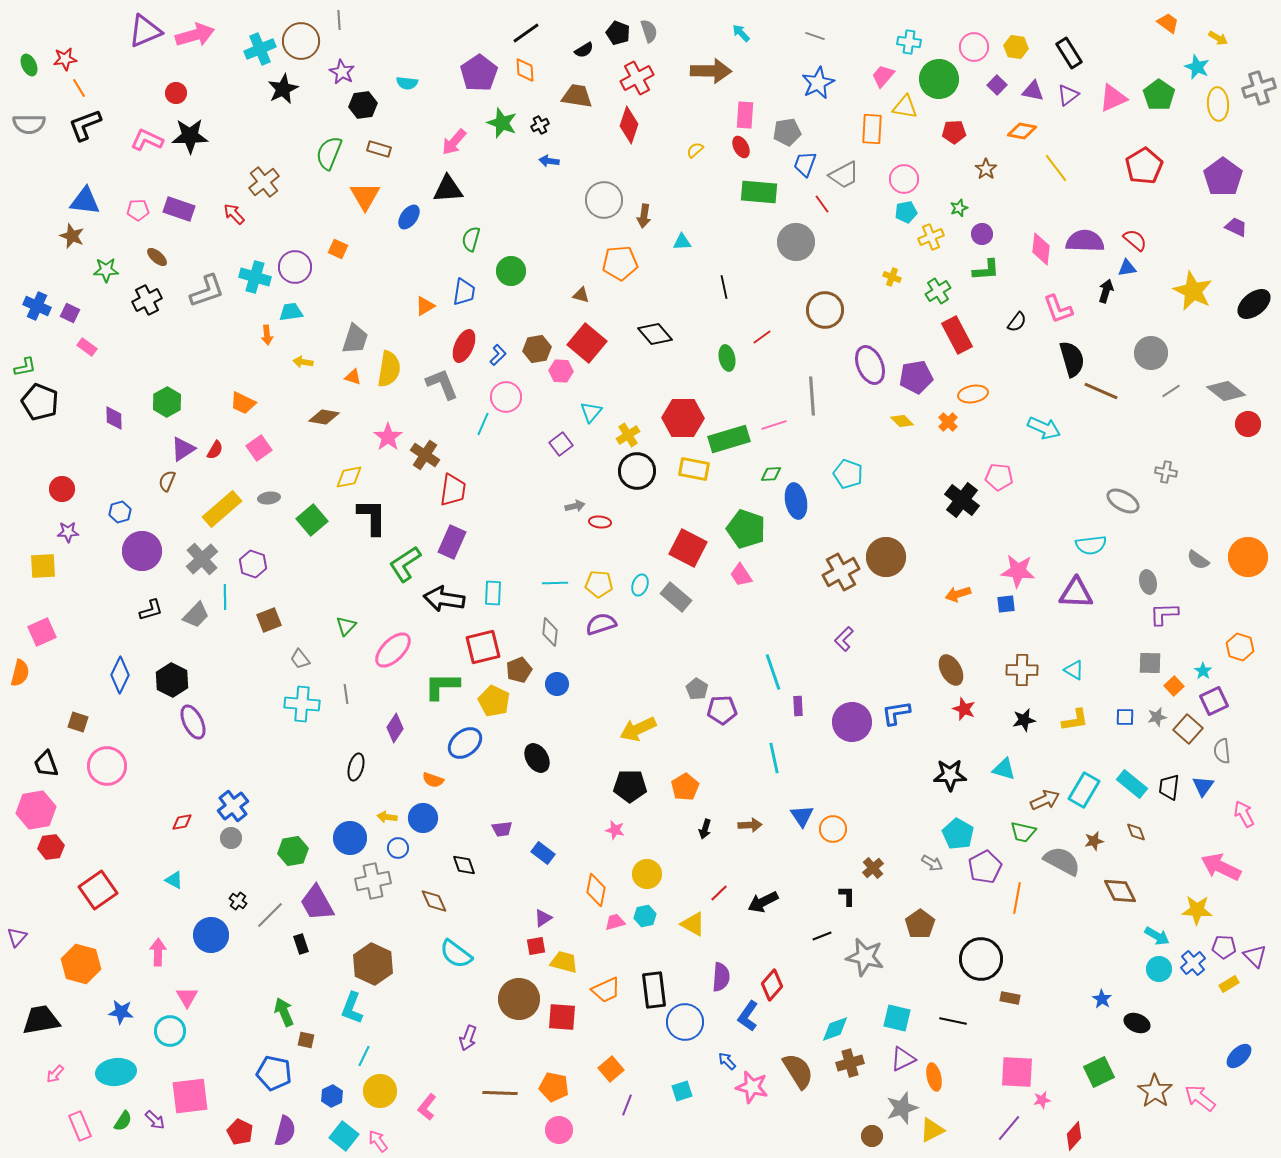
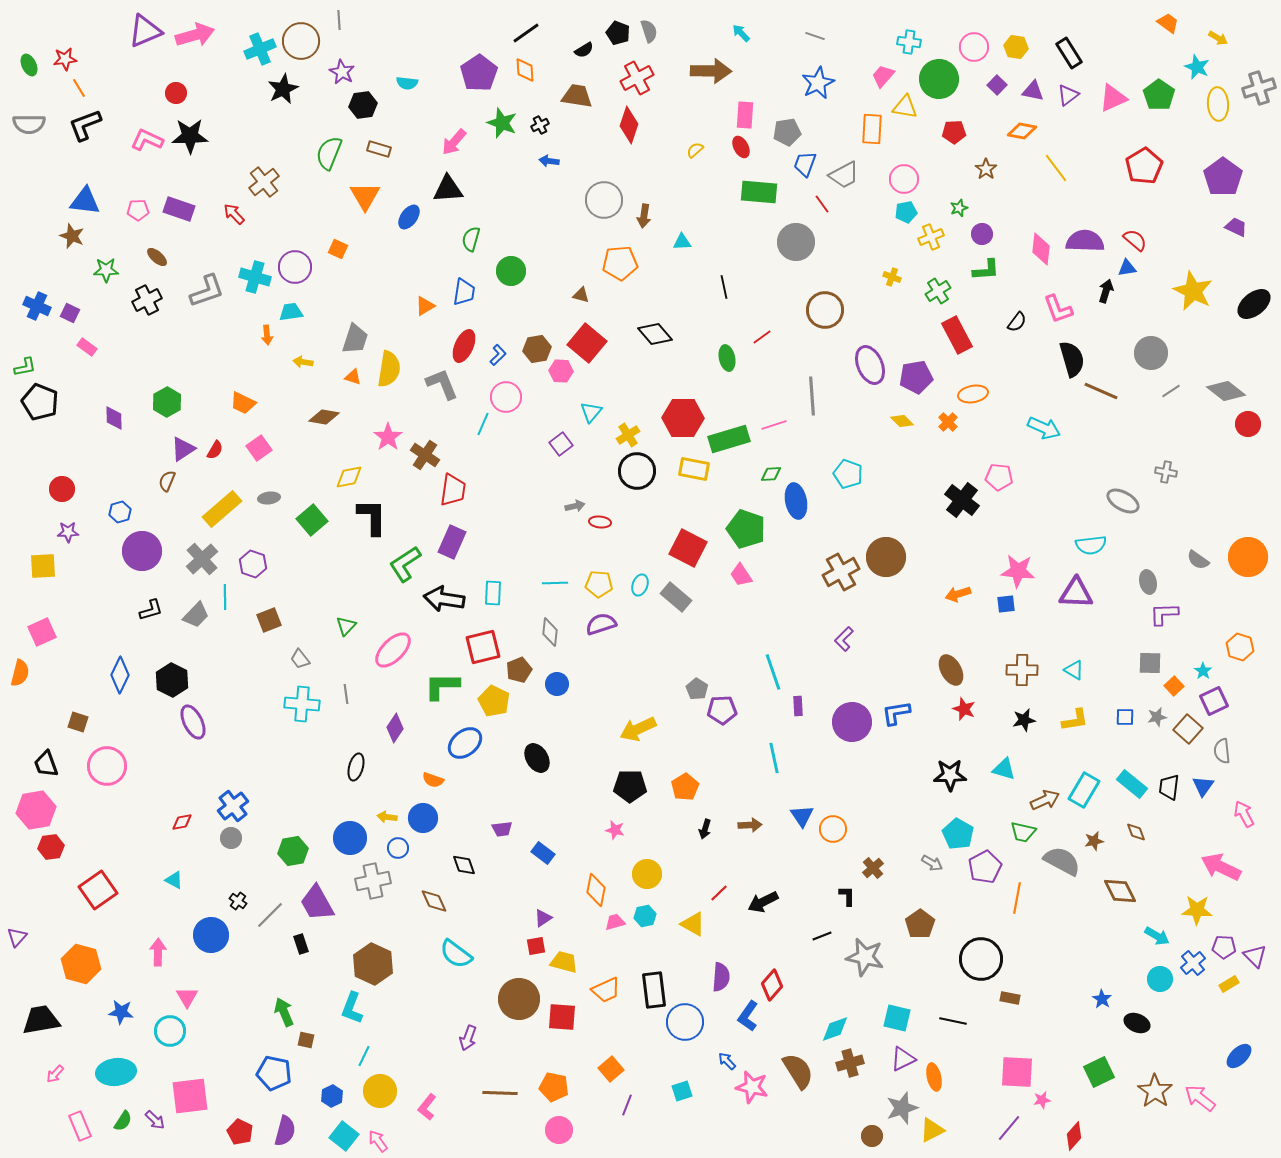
cyan circle at (1159, 969): moved 1 px right, 10 px down
